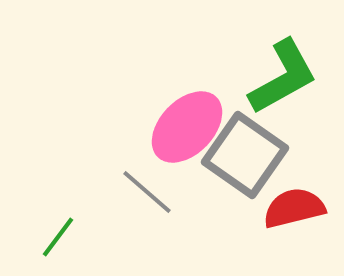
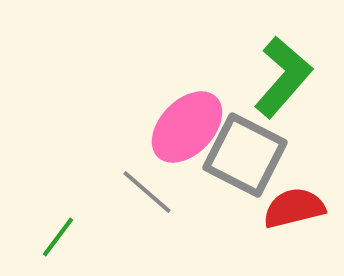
green L-shape: rotated 20 degrees counterclockwise
gray square: rotated 8 degrees counterclockwise
